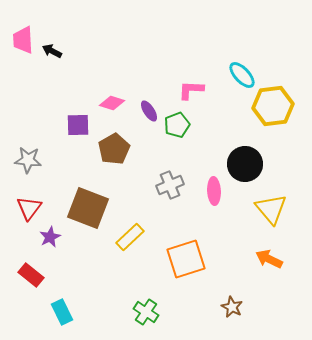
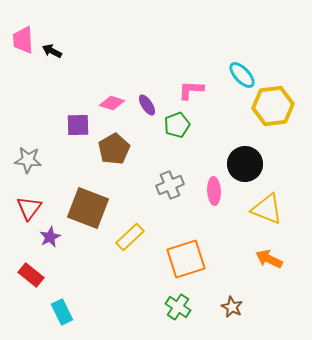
purple ellipse: moved 2 px left, 6 px up
yellow triangle: moved 4 px left; rotated 28 degrees counterclockwise
green cross: moved 32 px right, 5 px up
